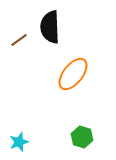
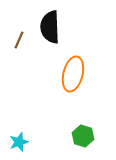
brown line: rotated 30 degrees counterclockwise
orange ellipse: rotated 24 degrees counterclockwise
green hexagon: moved 1 px right, 1 px up
